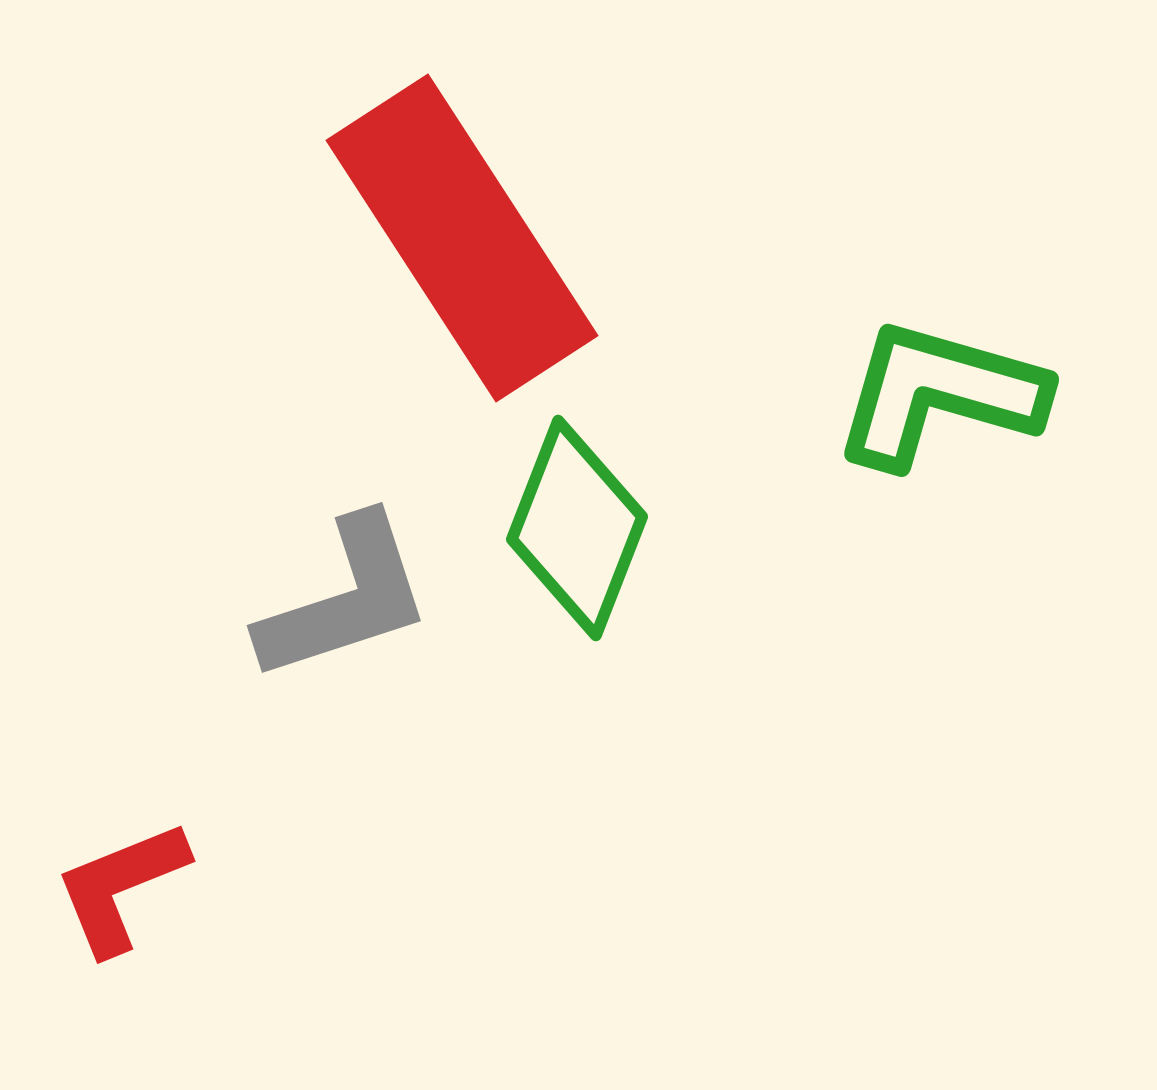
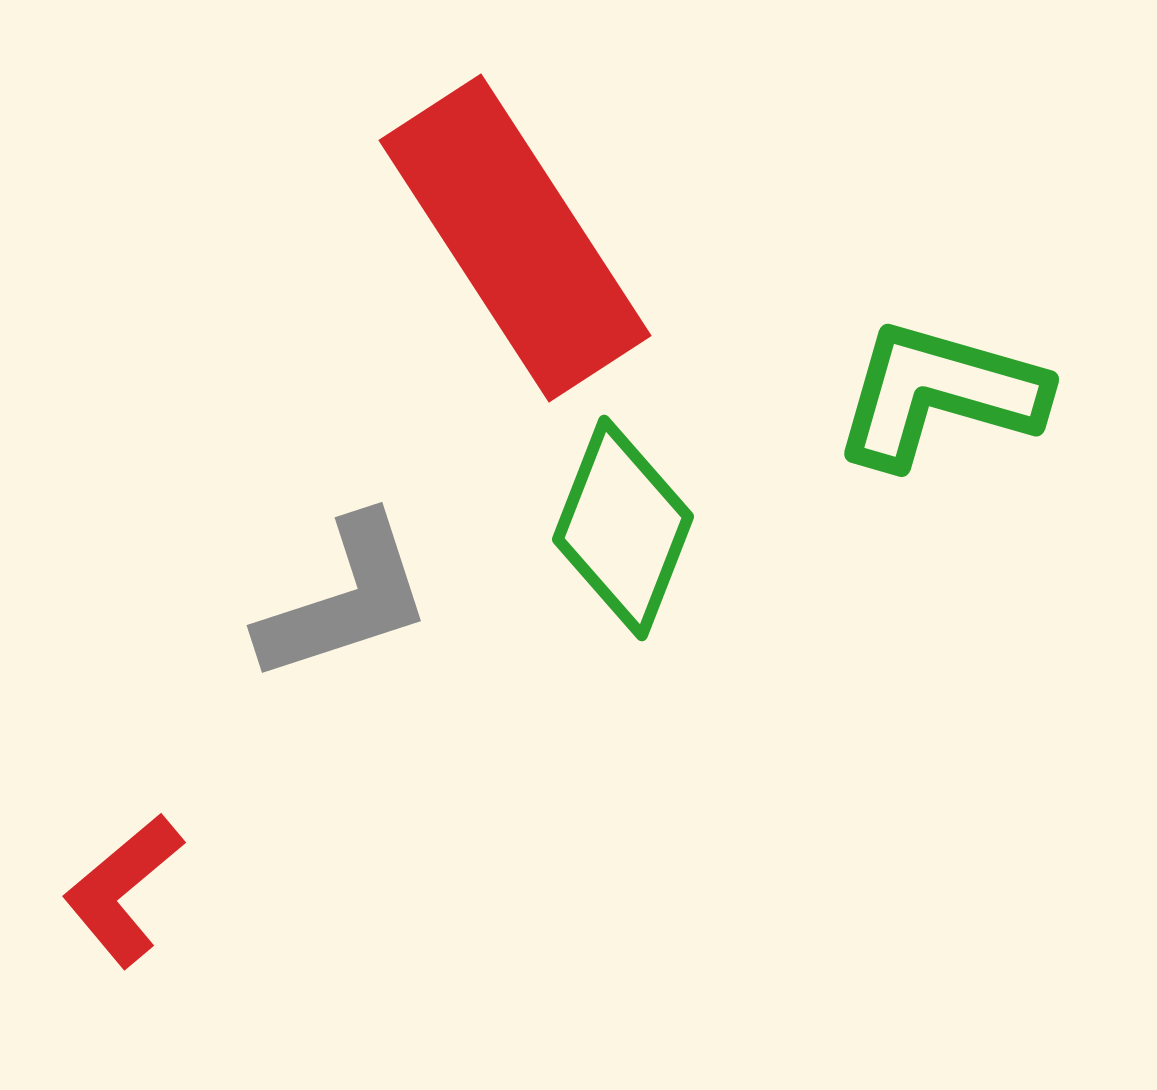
red rectangle: moved 53 px right
green diamond: moved 46 px right
red L-shape: moved 2 px right, 3 px down; rotated 18 degrees counterclockwise
